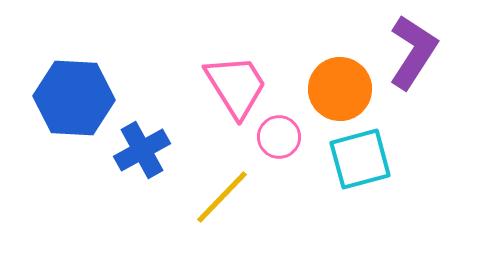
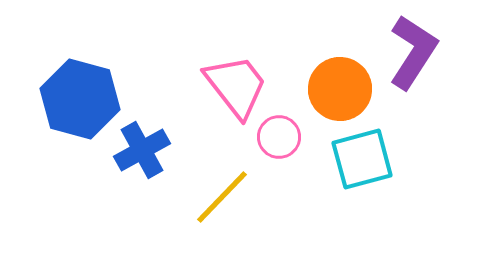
pink trapezoid: rotated 6 degrees counterclockwise
blue hexagon: moved 6 px right, 1 px down; rotated 12 degrees clockwise
cyan square: moved 2 px right
